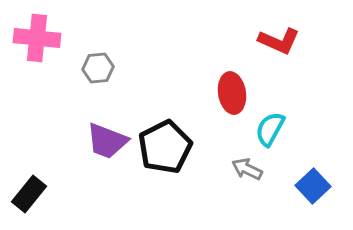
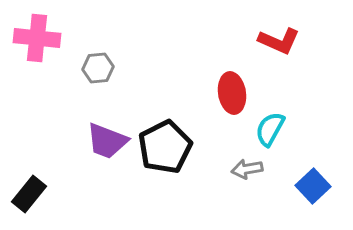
gray arrow: rotated 36 degrees counterclockwise
